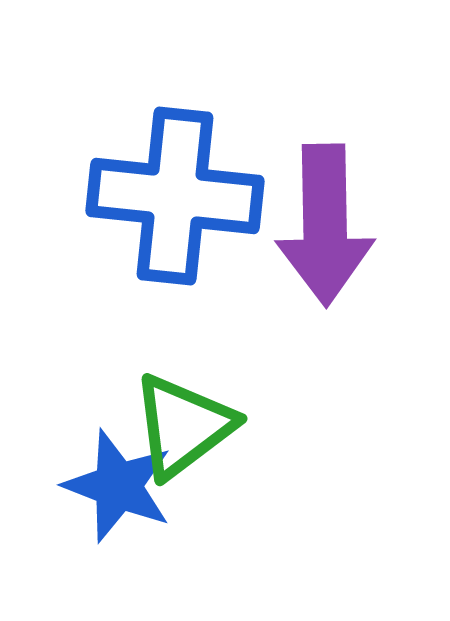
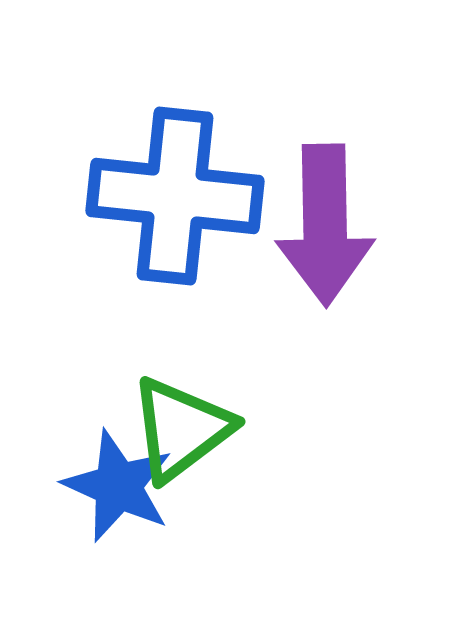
green triangle: moved 2 px left, 3 px down
blue star: rotated 3 degrees clockwise
